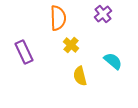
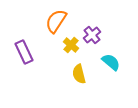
purple cross: moved 11 px left, 21 px down
orange semicircle: moved 2 px left, 3 px down; rotated 145 degrees counterclockwise
cyan semicircle: moved 2 px left, 1 px down
yellow semicircle: moved 1 px left, 2 px up
